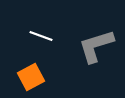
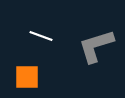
orange square: moved 4 px left; rotated 28 degrees clockwise
